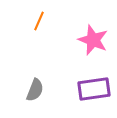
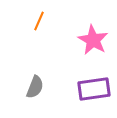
pink star: rotated 8 degrees clockwise
gray semicircle: moved 3 px up
